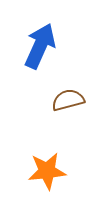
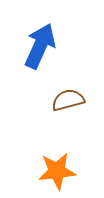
orange star: moved 10 px right
